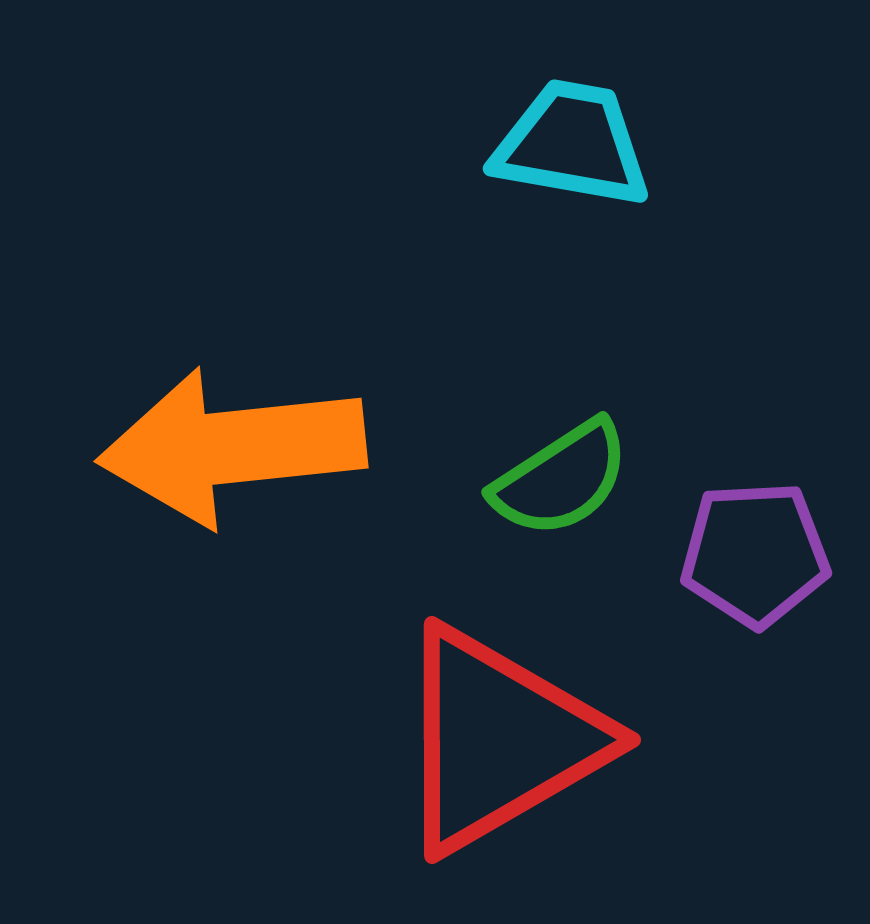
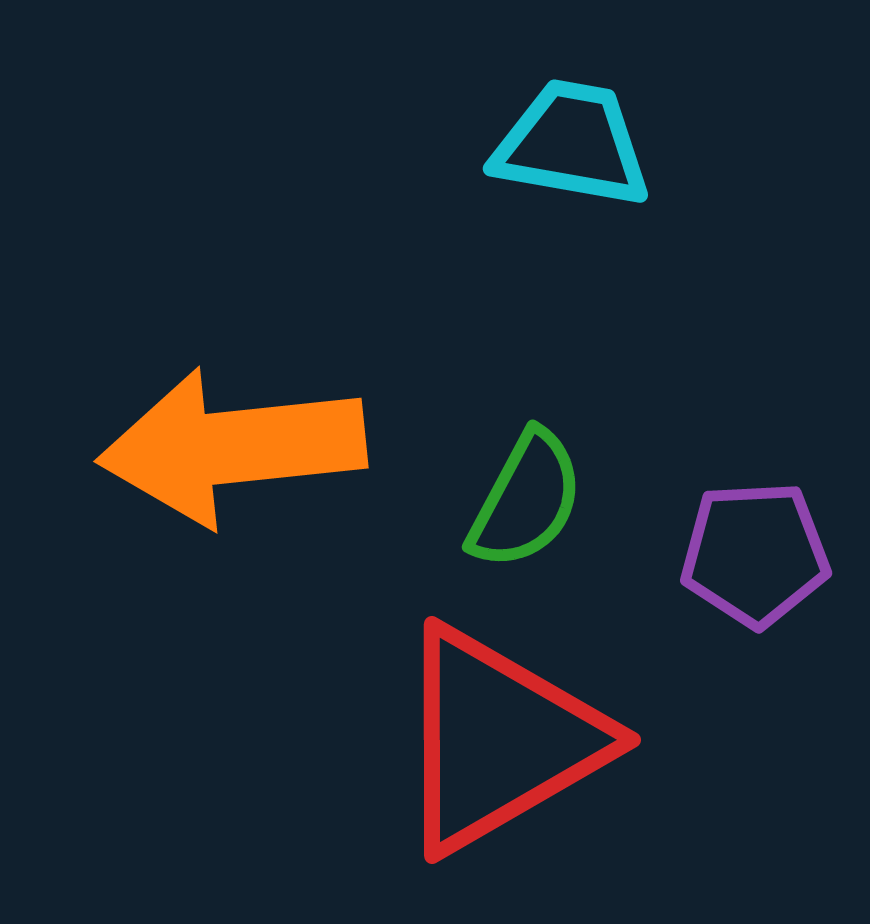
green semicircle: moved 35 px left, 21 px down; rotated 29 degrees counterclockwise
